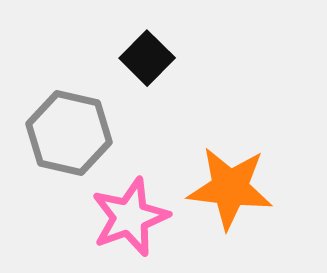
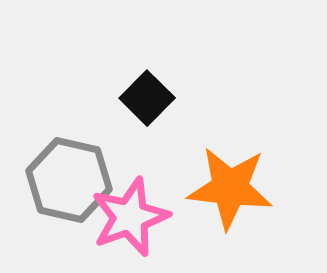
black square: moved 40 px down
gray hexagon: moved 47 px down
